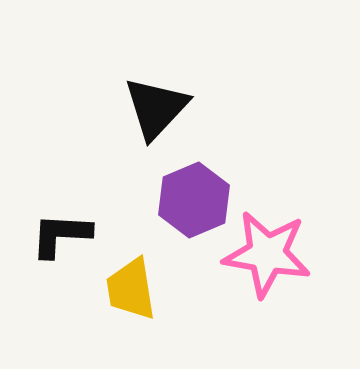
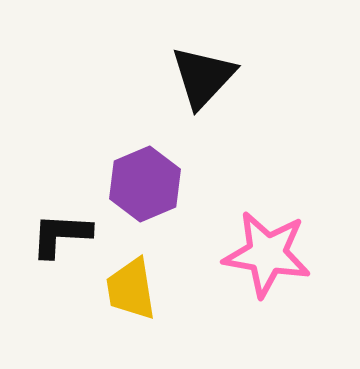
black triangle: moved 47 px right, 31 px up
purple hexagon: moved 49 px left, 16 px up
